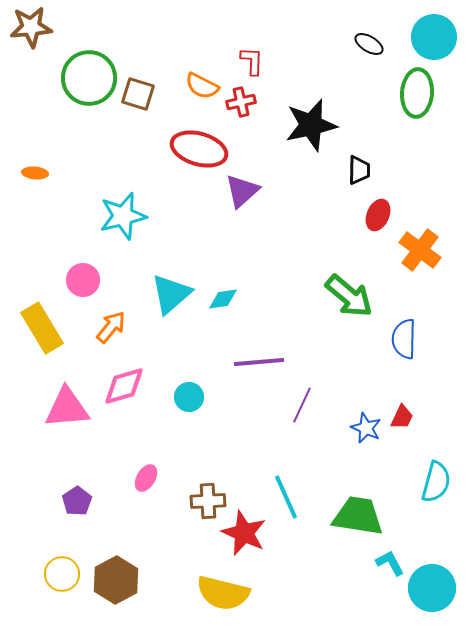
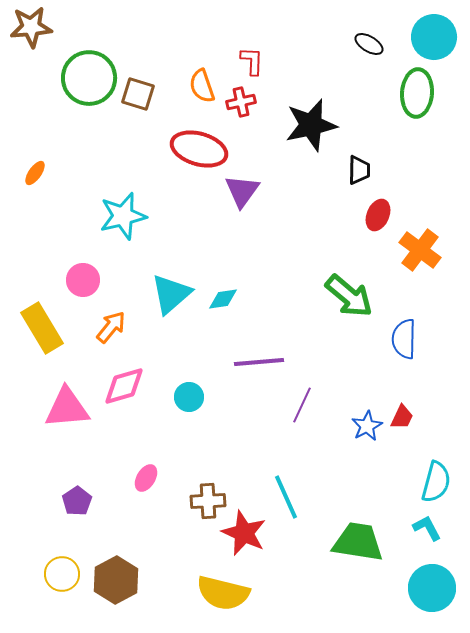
orange semicircle at (202, 86): rotated 44 degrees clockwise
orange ellipse at (35, 173): rotated 60 degrees counterclockwise
purple triangle at (242, 191): rotated 12 degrees counterclockwise
blue star at (366, 428): moved 1 px right, 2 px up; rotated 20 degrees clockwise
green trapezoid at (358, 516): moved 26 px down
cyan L-shape at (390, 563): moved 37 px right, 35 px up
